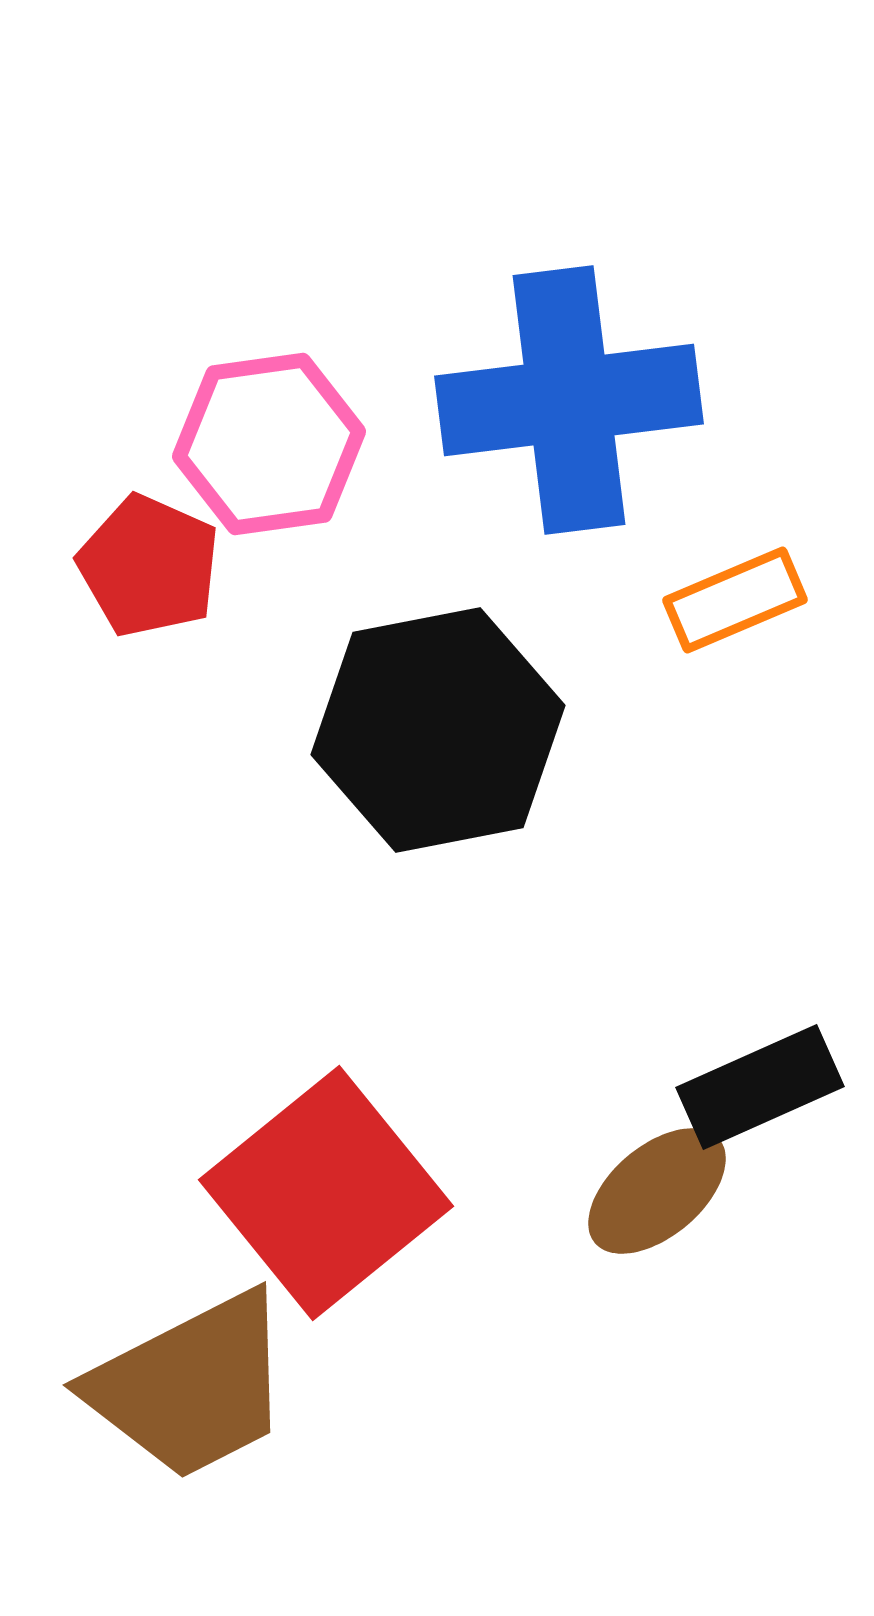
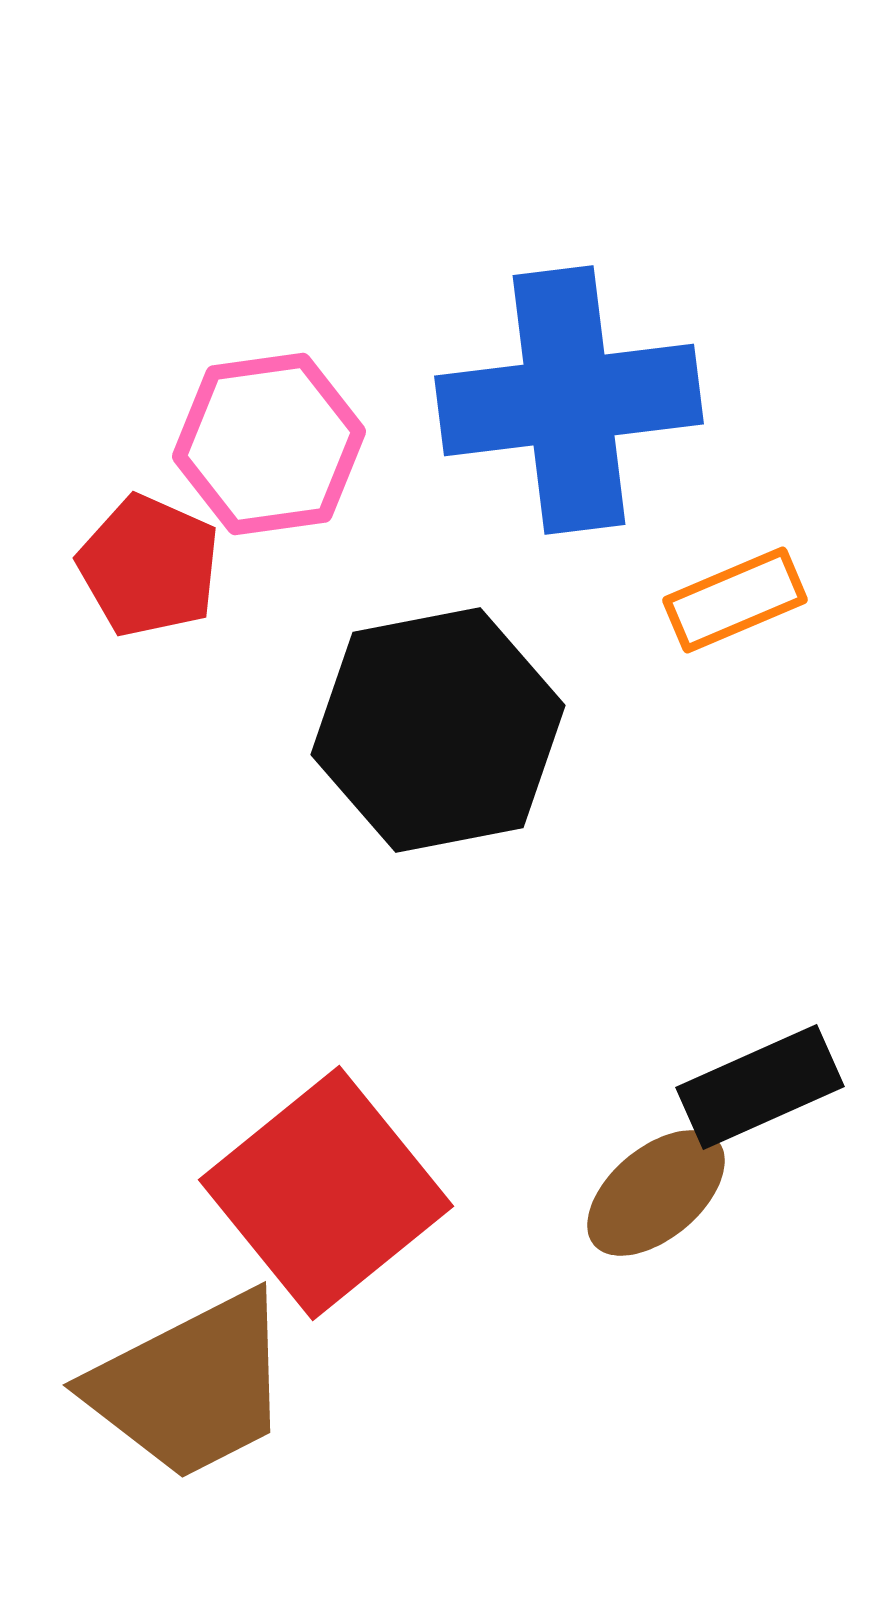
brown ellipse: moved 1 px left, 2 px down
